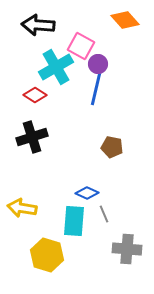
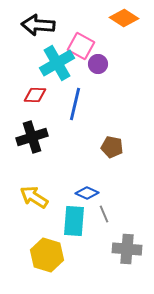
orange diamond: moved 1 px left, 2 px up; rotated 16 degrees counterclockwise
cyan cross: moved 1 px right, 4 px up
blue line: moved 21 px left, 15 px down
red diamond: rotated 30 degrees counterclockwise
yellow arrow: moved 12 px right, 11 px up; rotated 24 degrees clockwise
